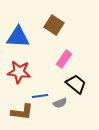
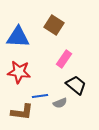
black trapezoid: moved 1 px down
